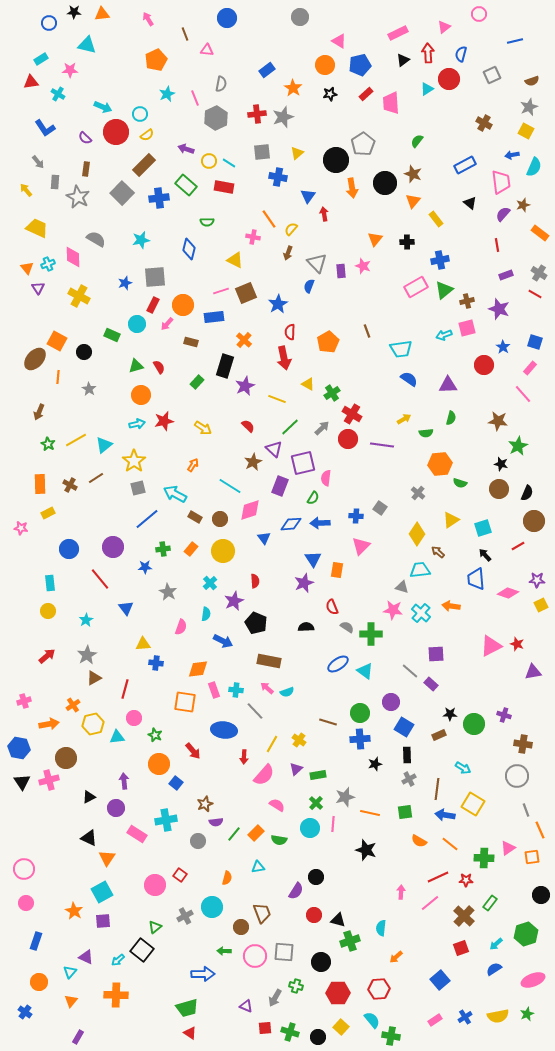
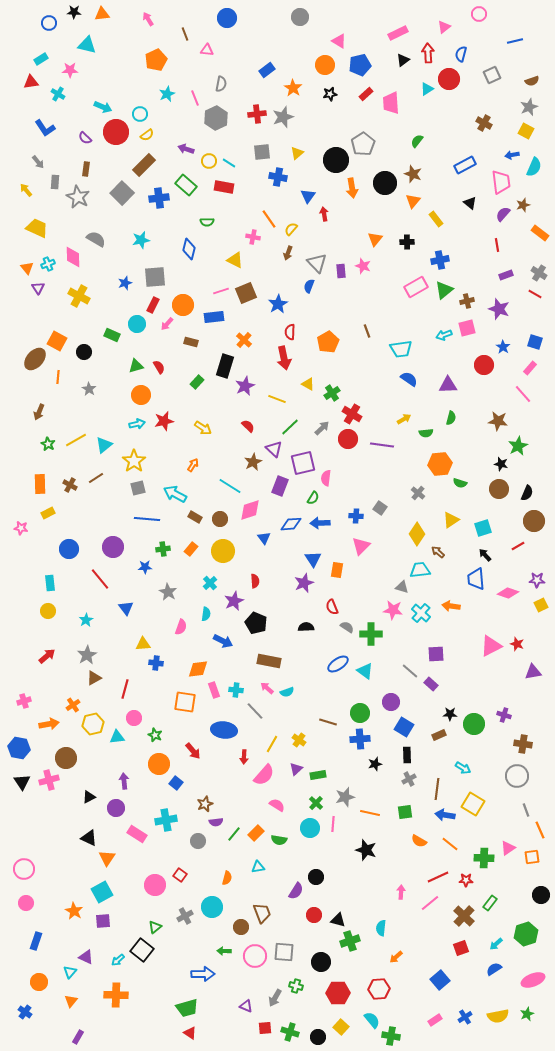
blue line at (147, 519): rotated 45 degrees clockwise
